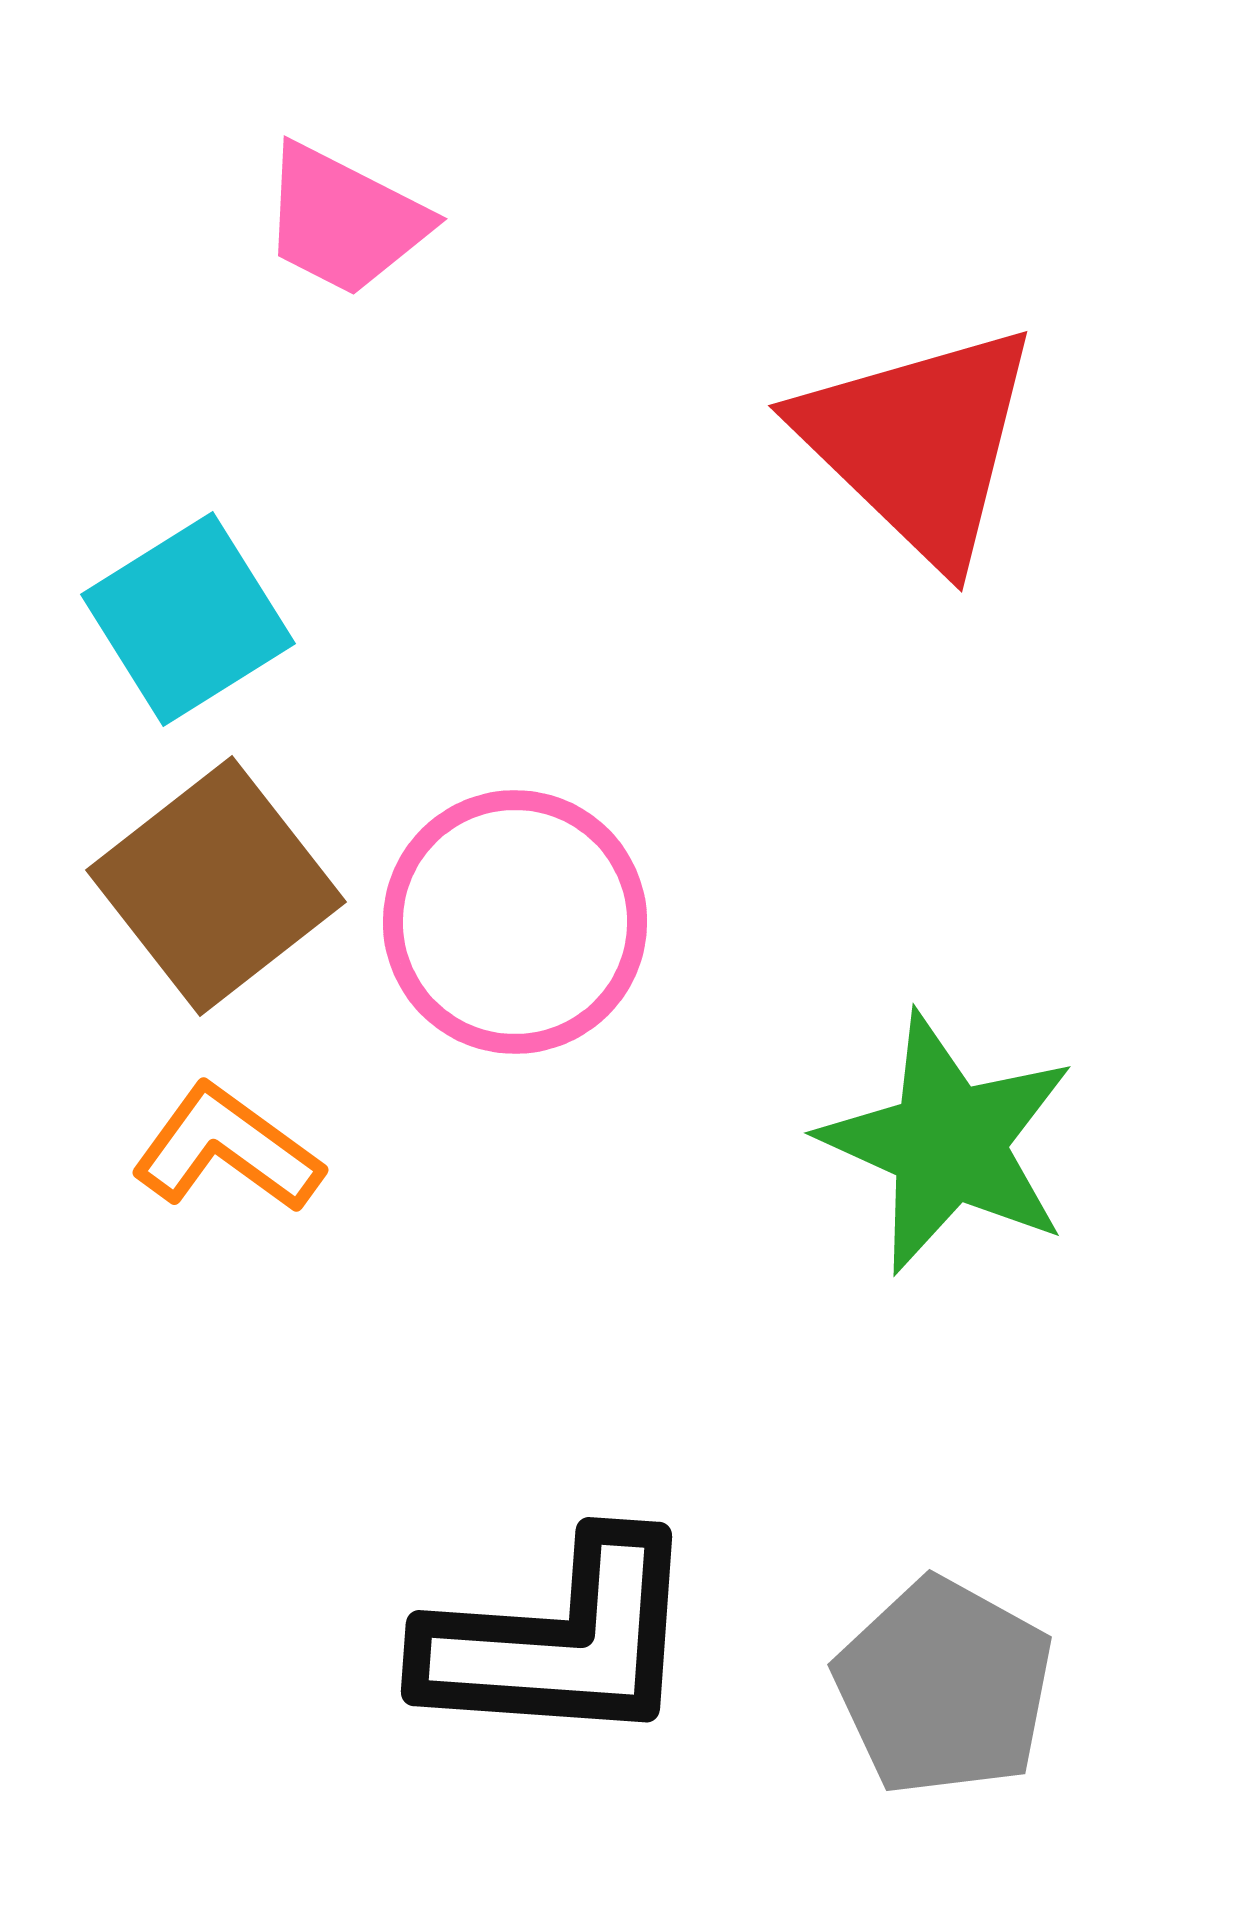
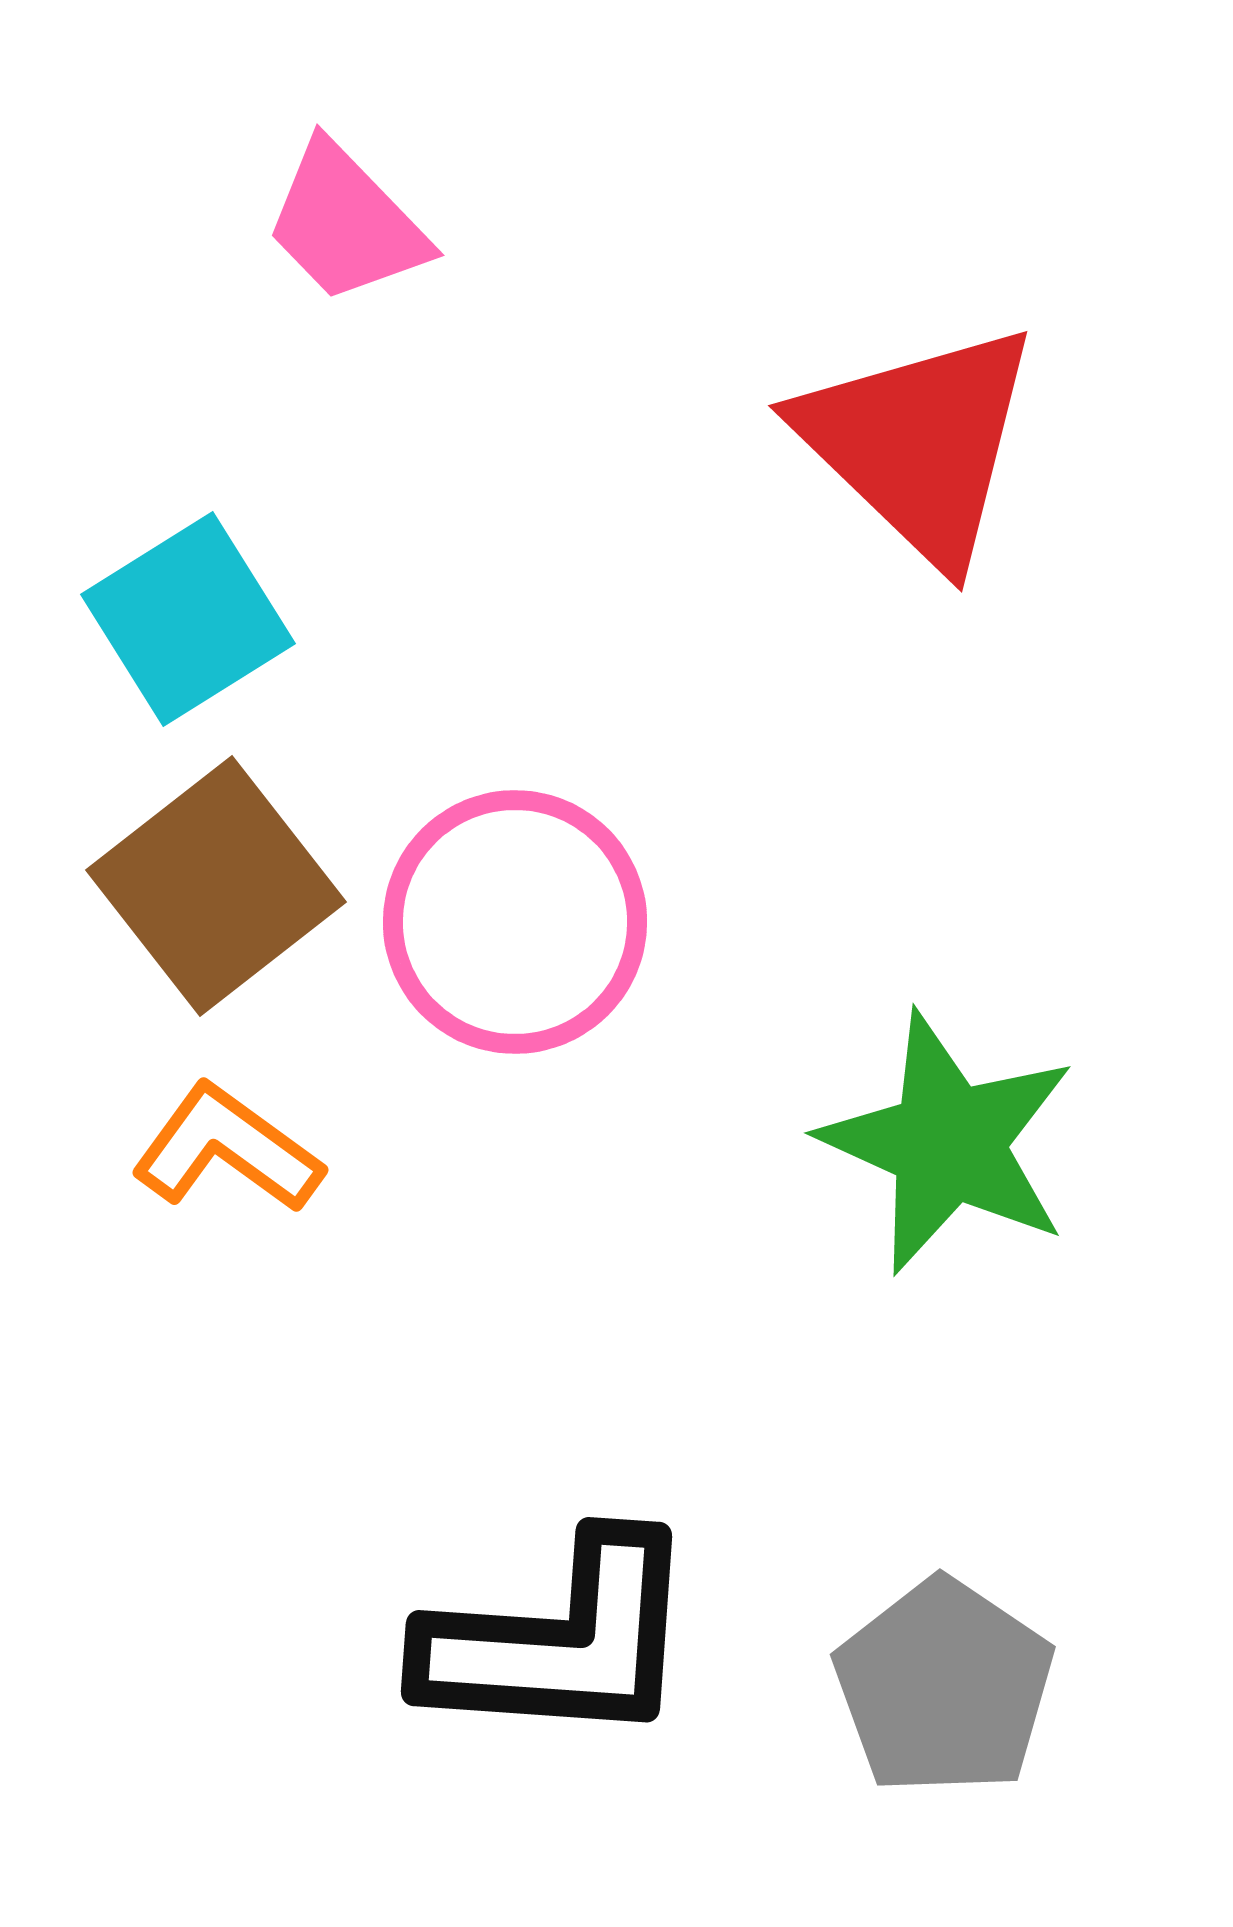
pink trapezoid: moved 2 px right, 3 px down; rotated 19 degrees clockwise
gray pentagon: rotated 5 degrees clockwise
